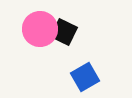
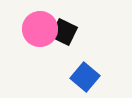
blue square: rotated 20 degrees counterclockwise
